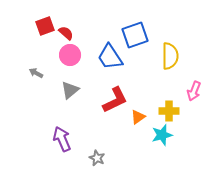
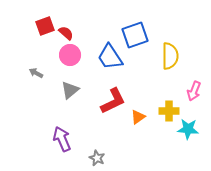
red L-shape: moved 2 px left, 1 px down
cyan star: moved 26 px right, 6 px up; rotated 20 degrees clockwise
